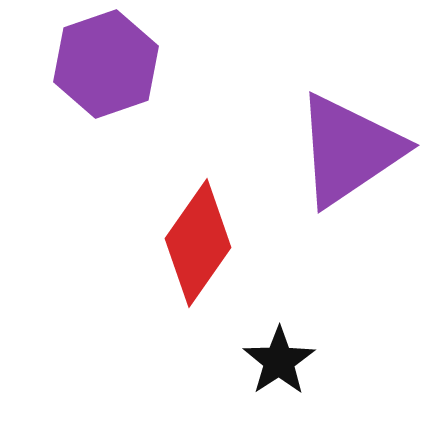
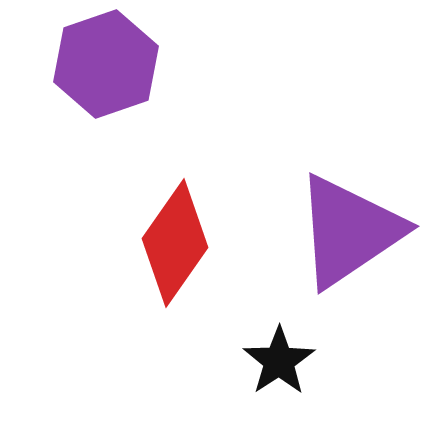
purple triangle: moved 81 px down
red diamond: moved 23 px left
